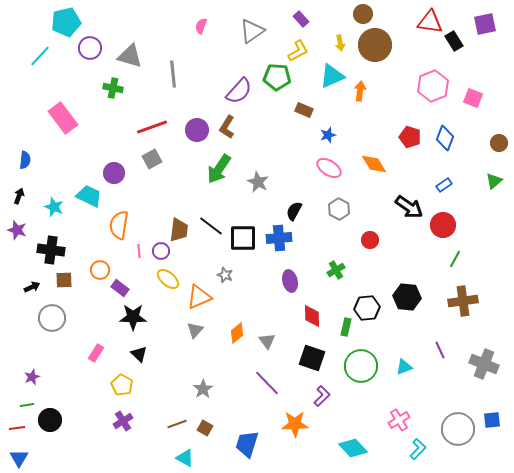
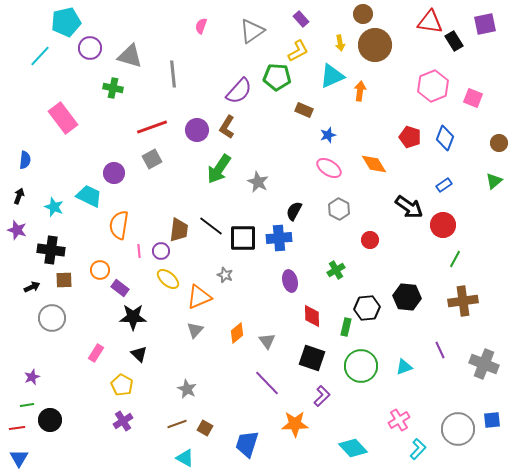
gray star at (203, 389): moved 16 px left; rotated 12 degrees counterclockwise
